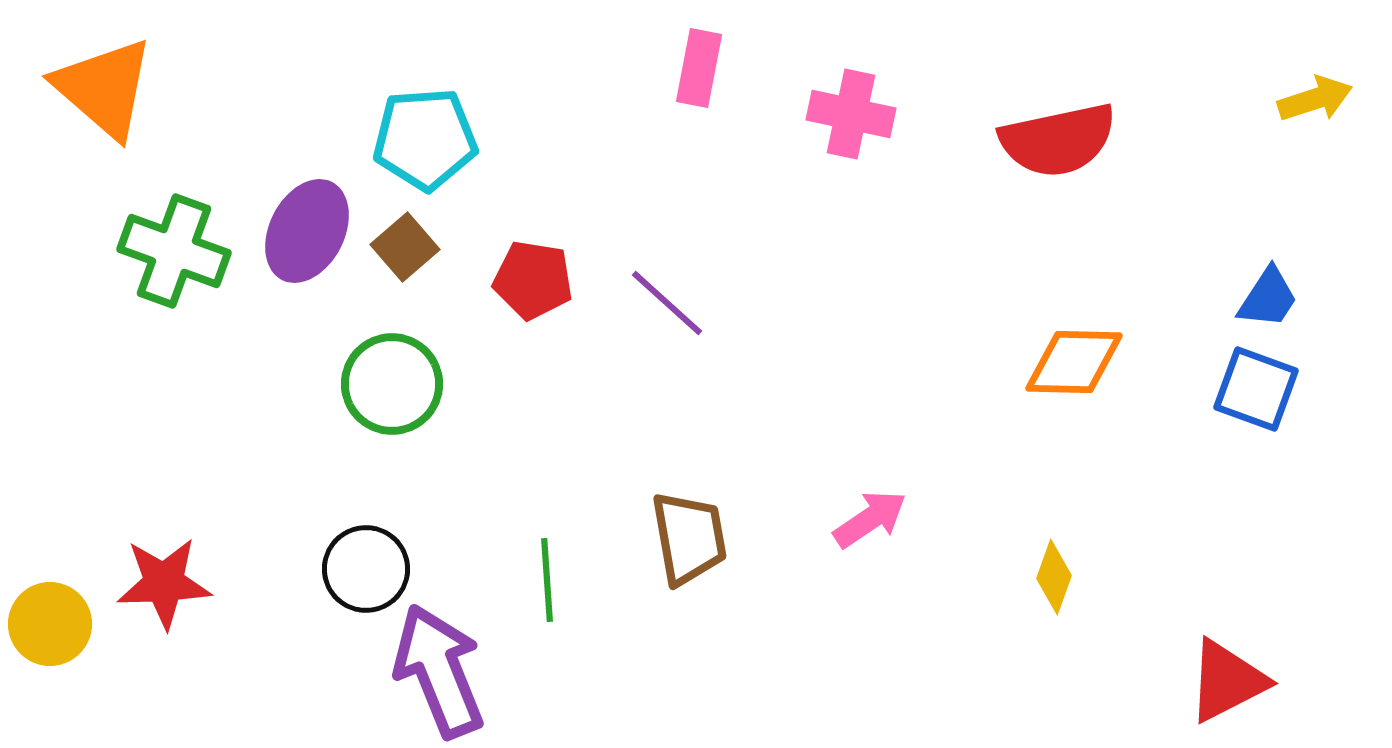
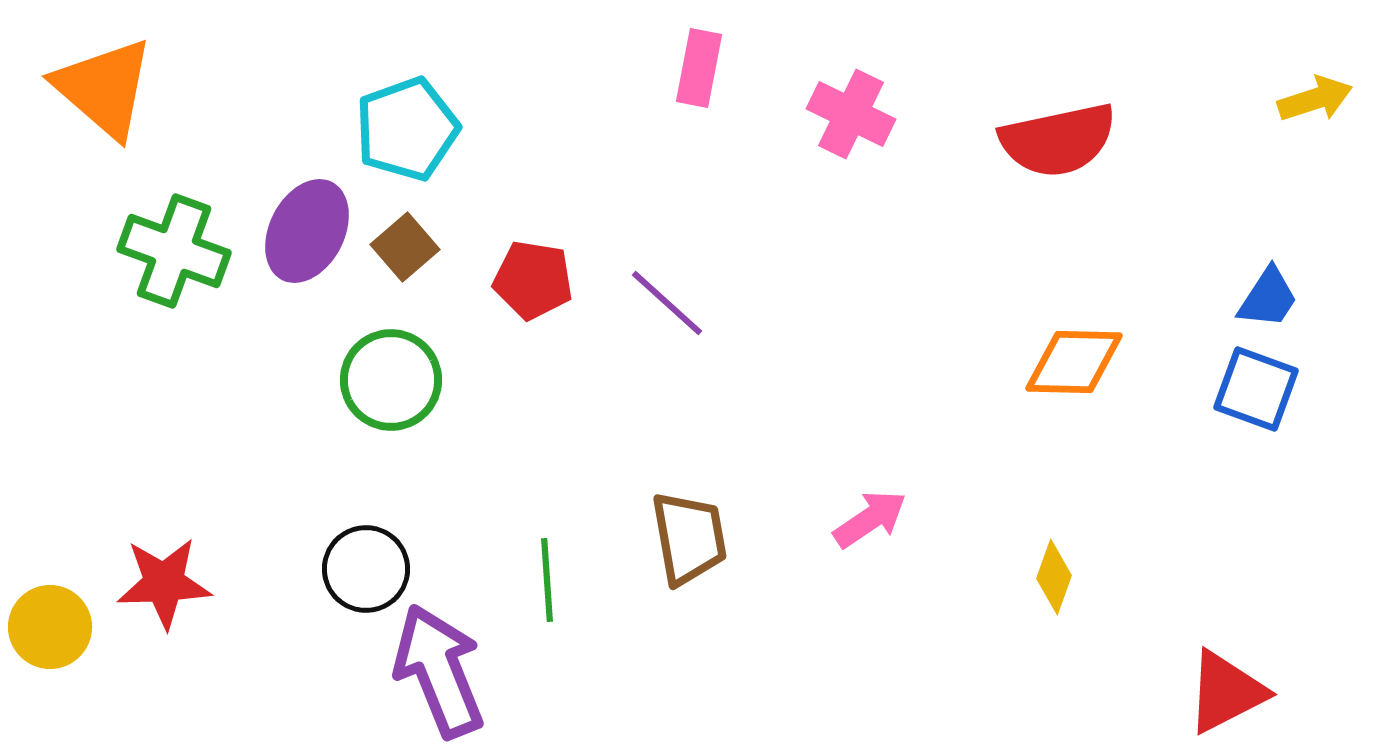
pink cross: rotated 14 degrees clockwise
cyan pentagon: moved 18 px left, 10 px up; rotated 16 degrees counterclockwise
green circle: moved 1 px left, 4 px up
yellow circle: moved 3 px down
red triangle: moved 1 px left, 11 px down
